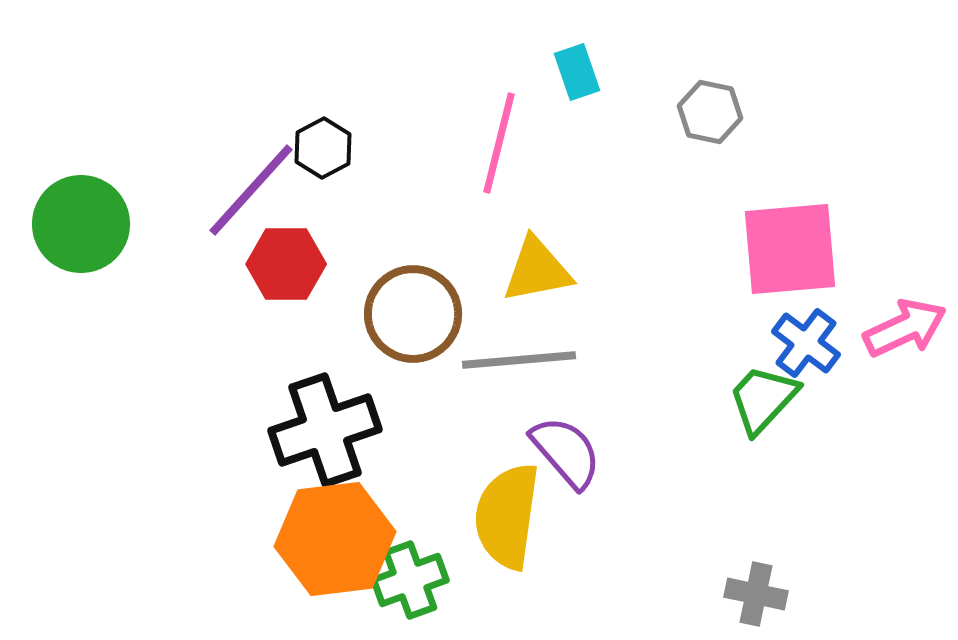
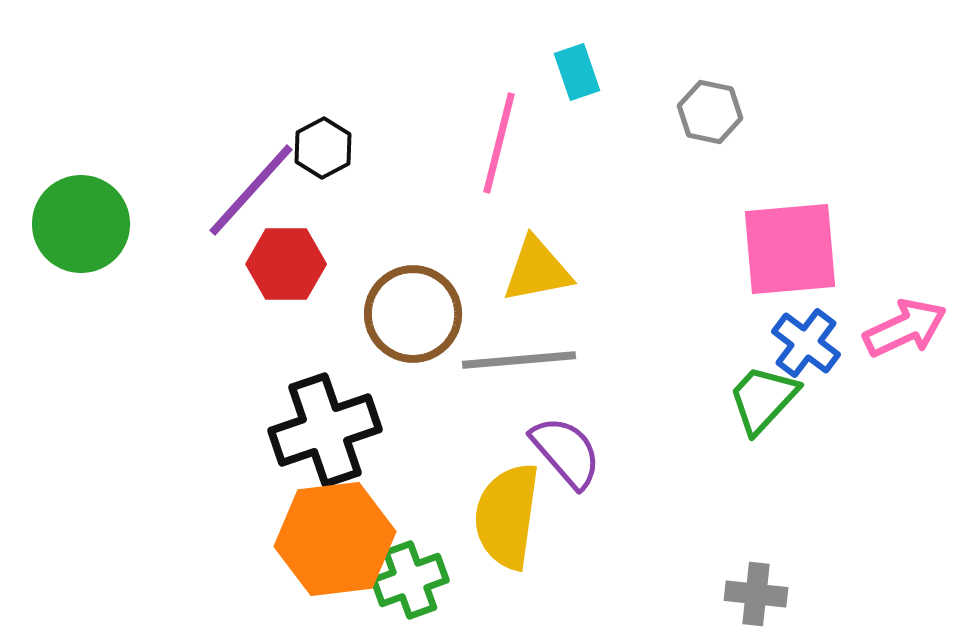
gray cross: rotated 6 degrees counterclockwise
